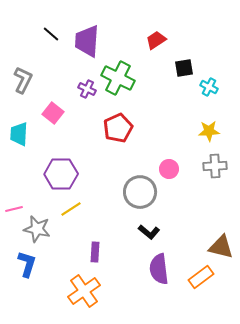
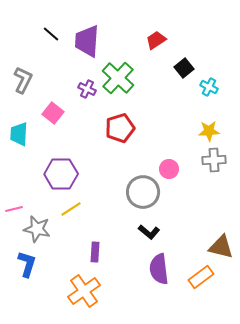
black square: rotated 30 degrees counterclockwise
green cross: rotated 16 degrees clockwise
red pentagon: moved 2 px right; rotated 8 degrees clockwise
gray cross: moved 1 px left, 6 px up
gray circle: moved 3 px right
